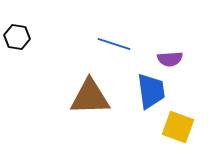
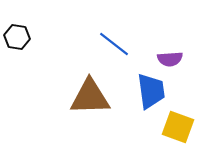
blue line: rotated 20 degrees clockwise
